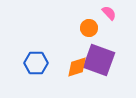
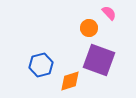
blue hexagon: moved 5 px right, 2 px down; rotated 15 degrees counterclockwise
orange diamond: moved 7 px left, 14 px down
